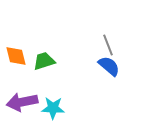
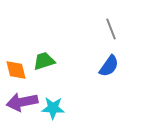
gray line: moved 3 px right, 16 px up
orange diamond: moved 14 px down
blue semicircle: rotated 85 degrees clockwise
